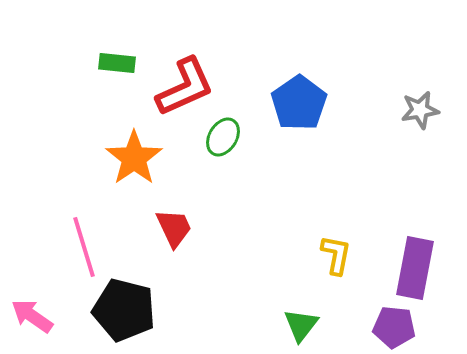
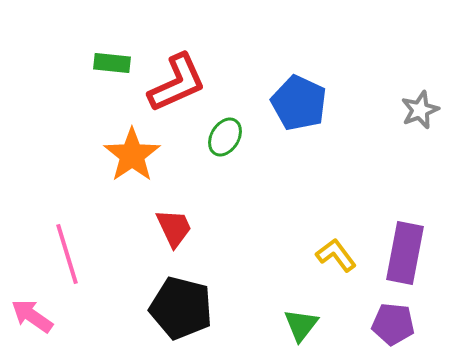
green rectangle: moved 5 px left
red L-shape: moved 8 px left, 4 px up
blue pentagon: rotated 12 degrees counterclockwise
gray star: rotated 12 degrees counterclockwise
green ellipse: moved 2 px right
orange star: moved 2 px left, 3 px up
pink line: moved 17 px left, 7 px down
yellow L-shape: rotated 48 degrees counterclockwise
purple rectangle: moved 10 px left, 15 px up
black pentagon: moved 57 px right, 2 px up
purple pentagon: moved 1 px left, 3 px up
